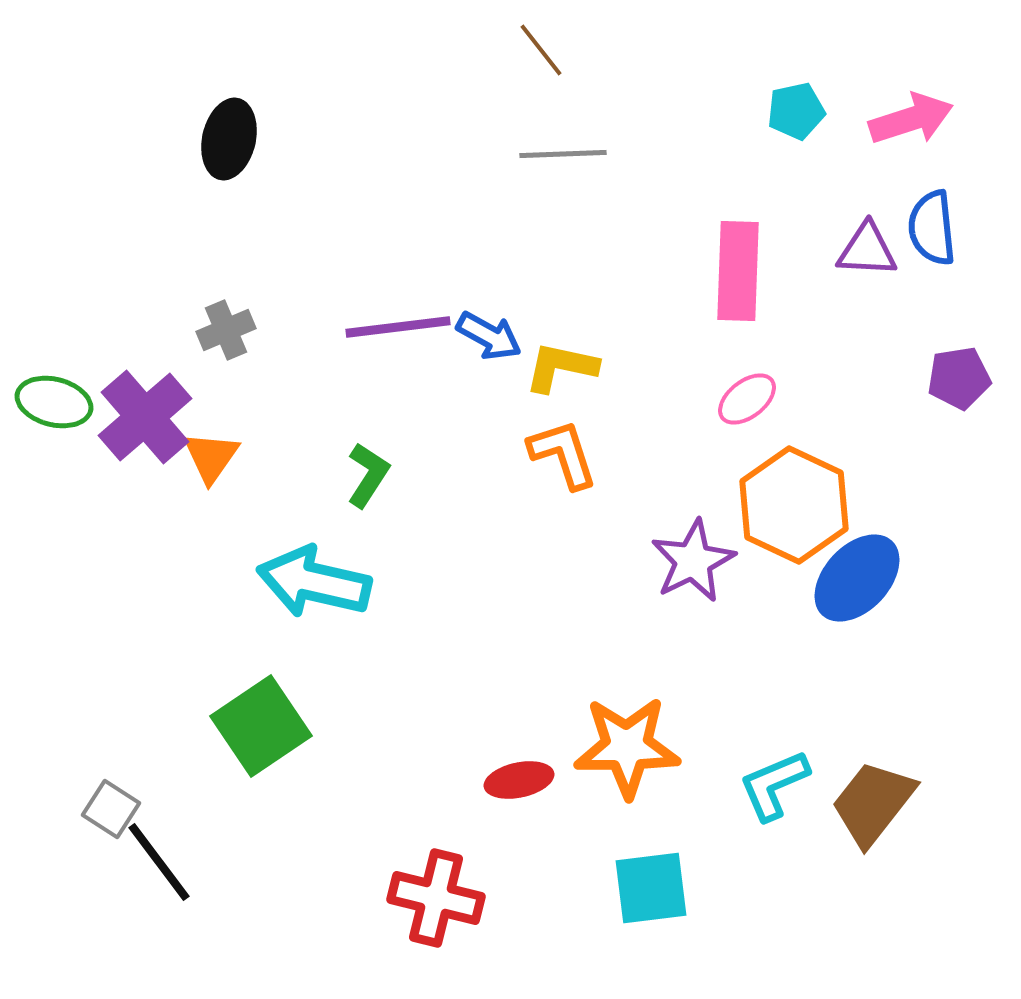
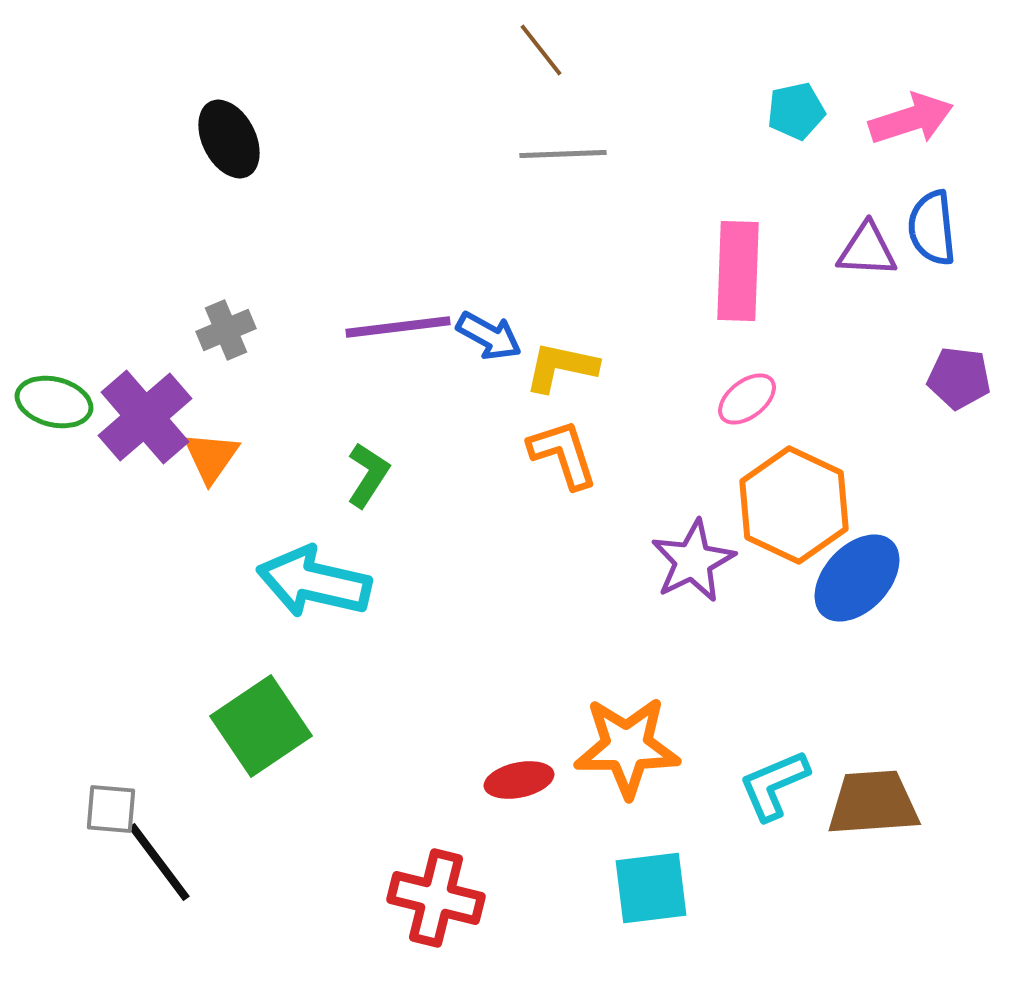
black ellipse: rotated 40 degrees counterclockwise
purple pentagon: rotated 16 degrees clockwise
brown trapezoid: rotated 48 degrees clockwise
gray square: rotated 28 degrees counterclockwise
